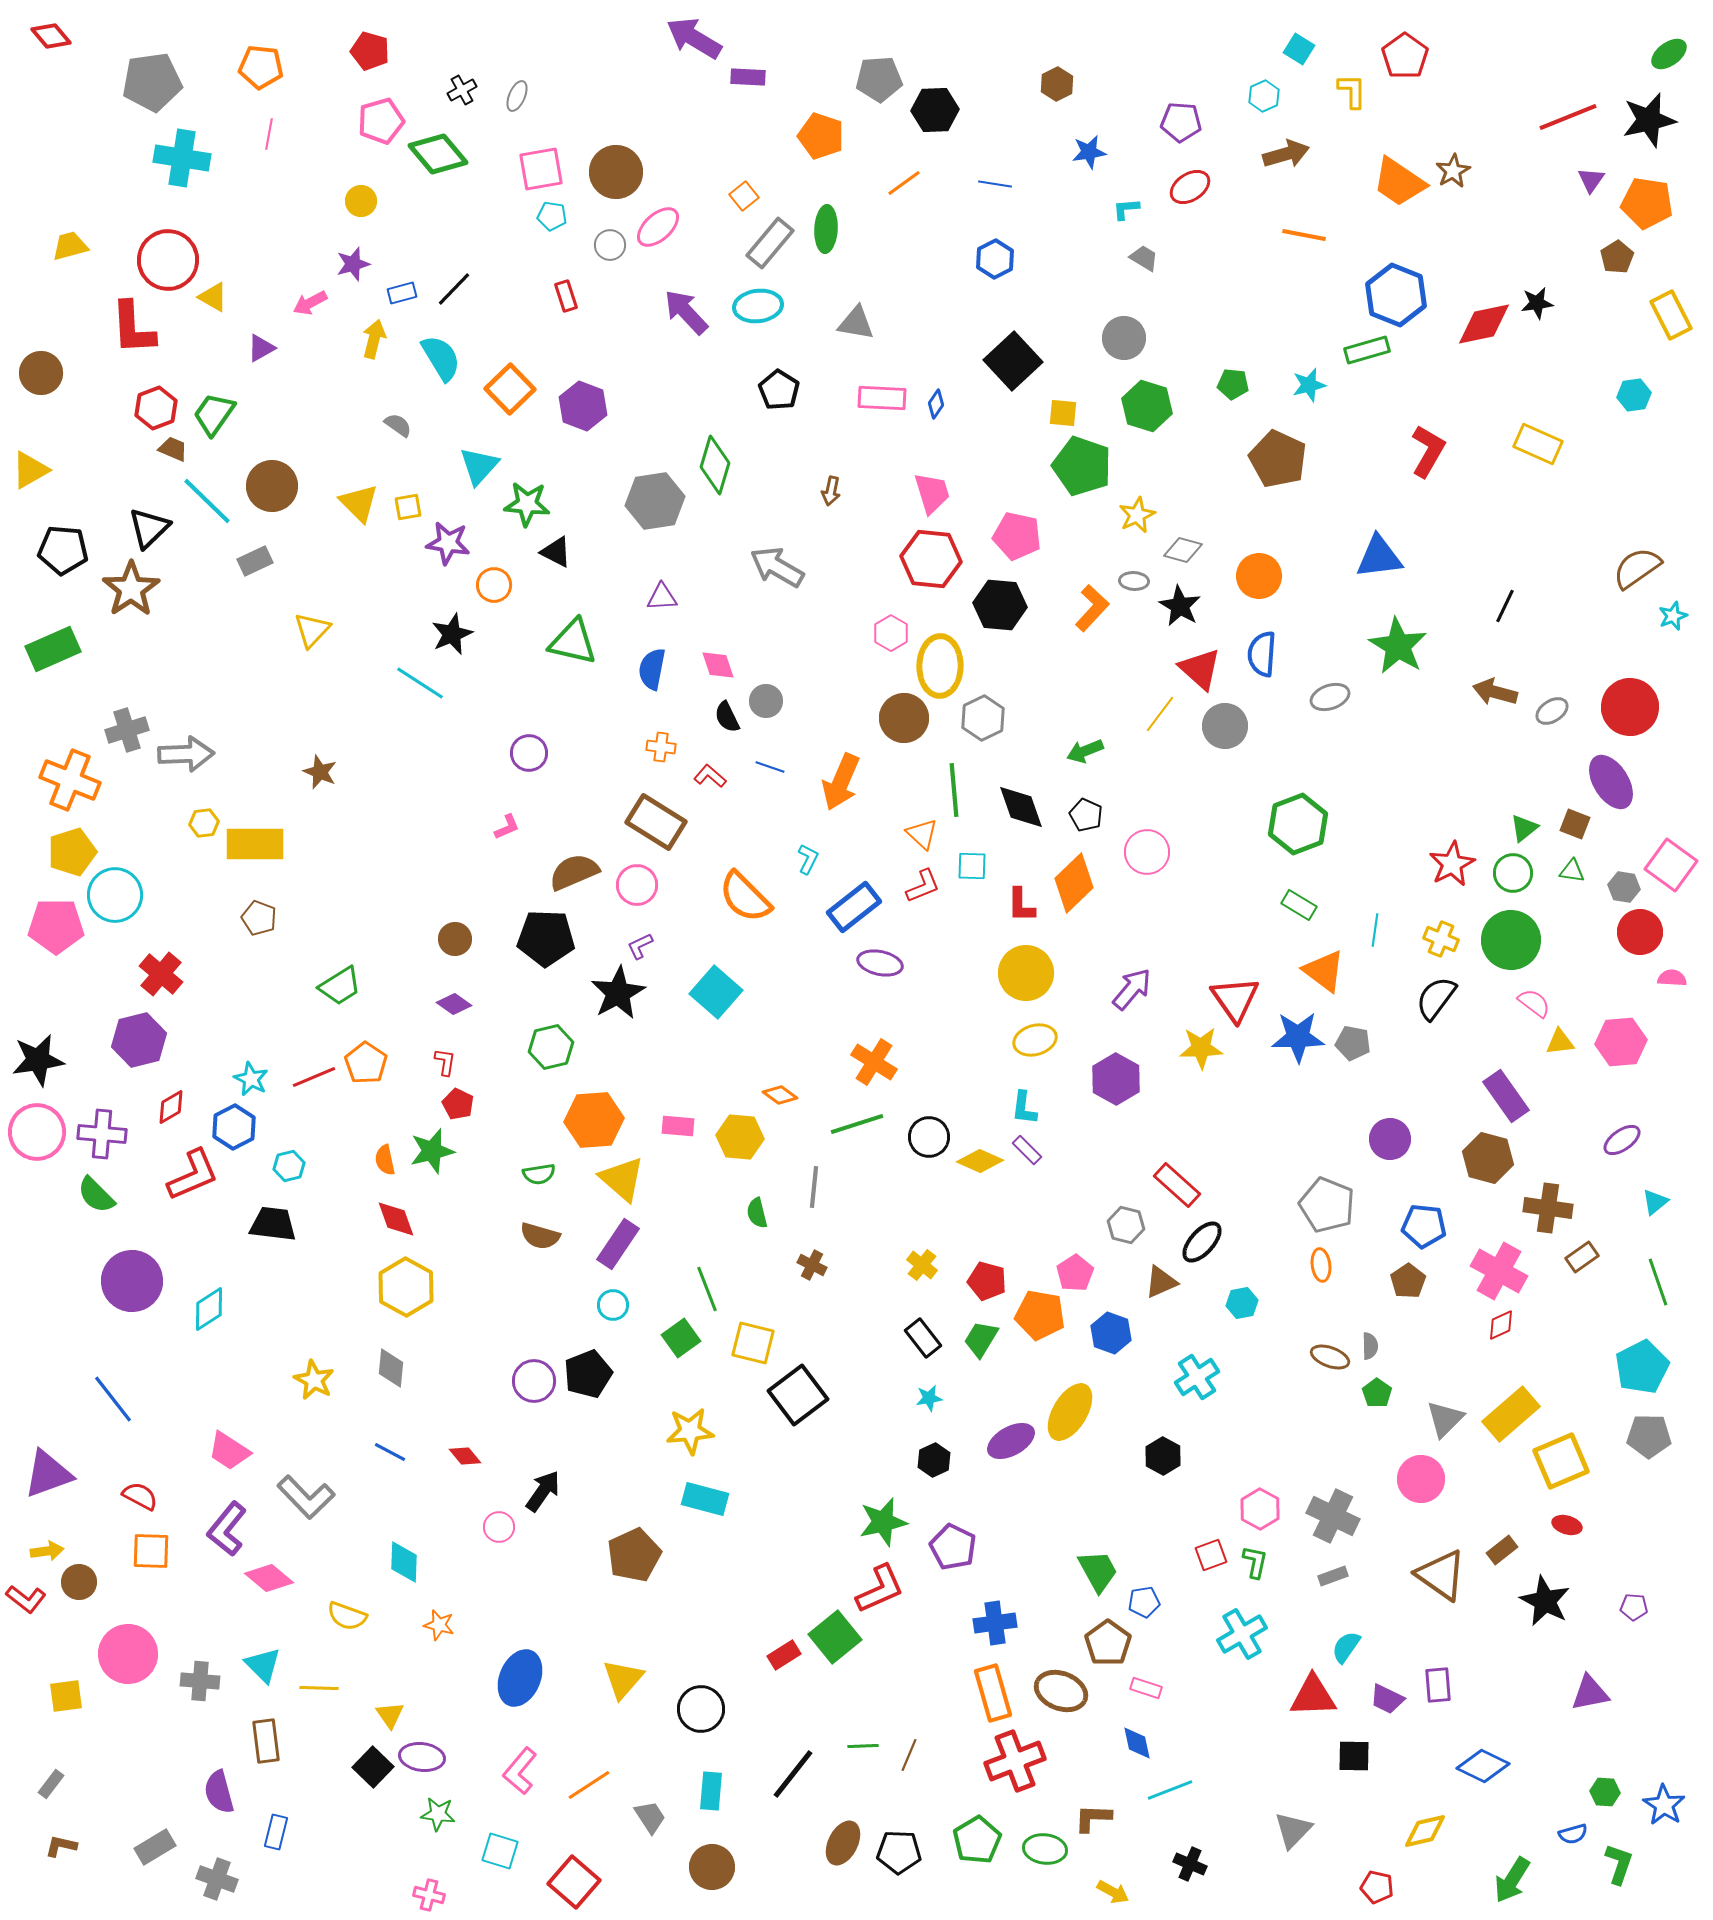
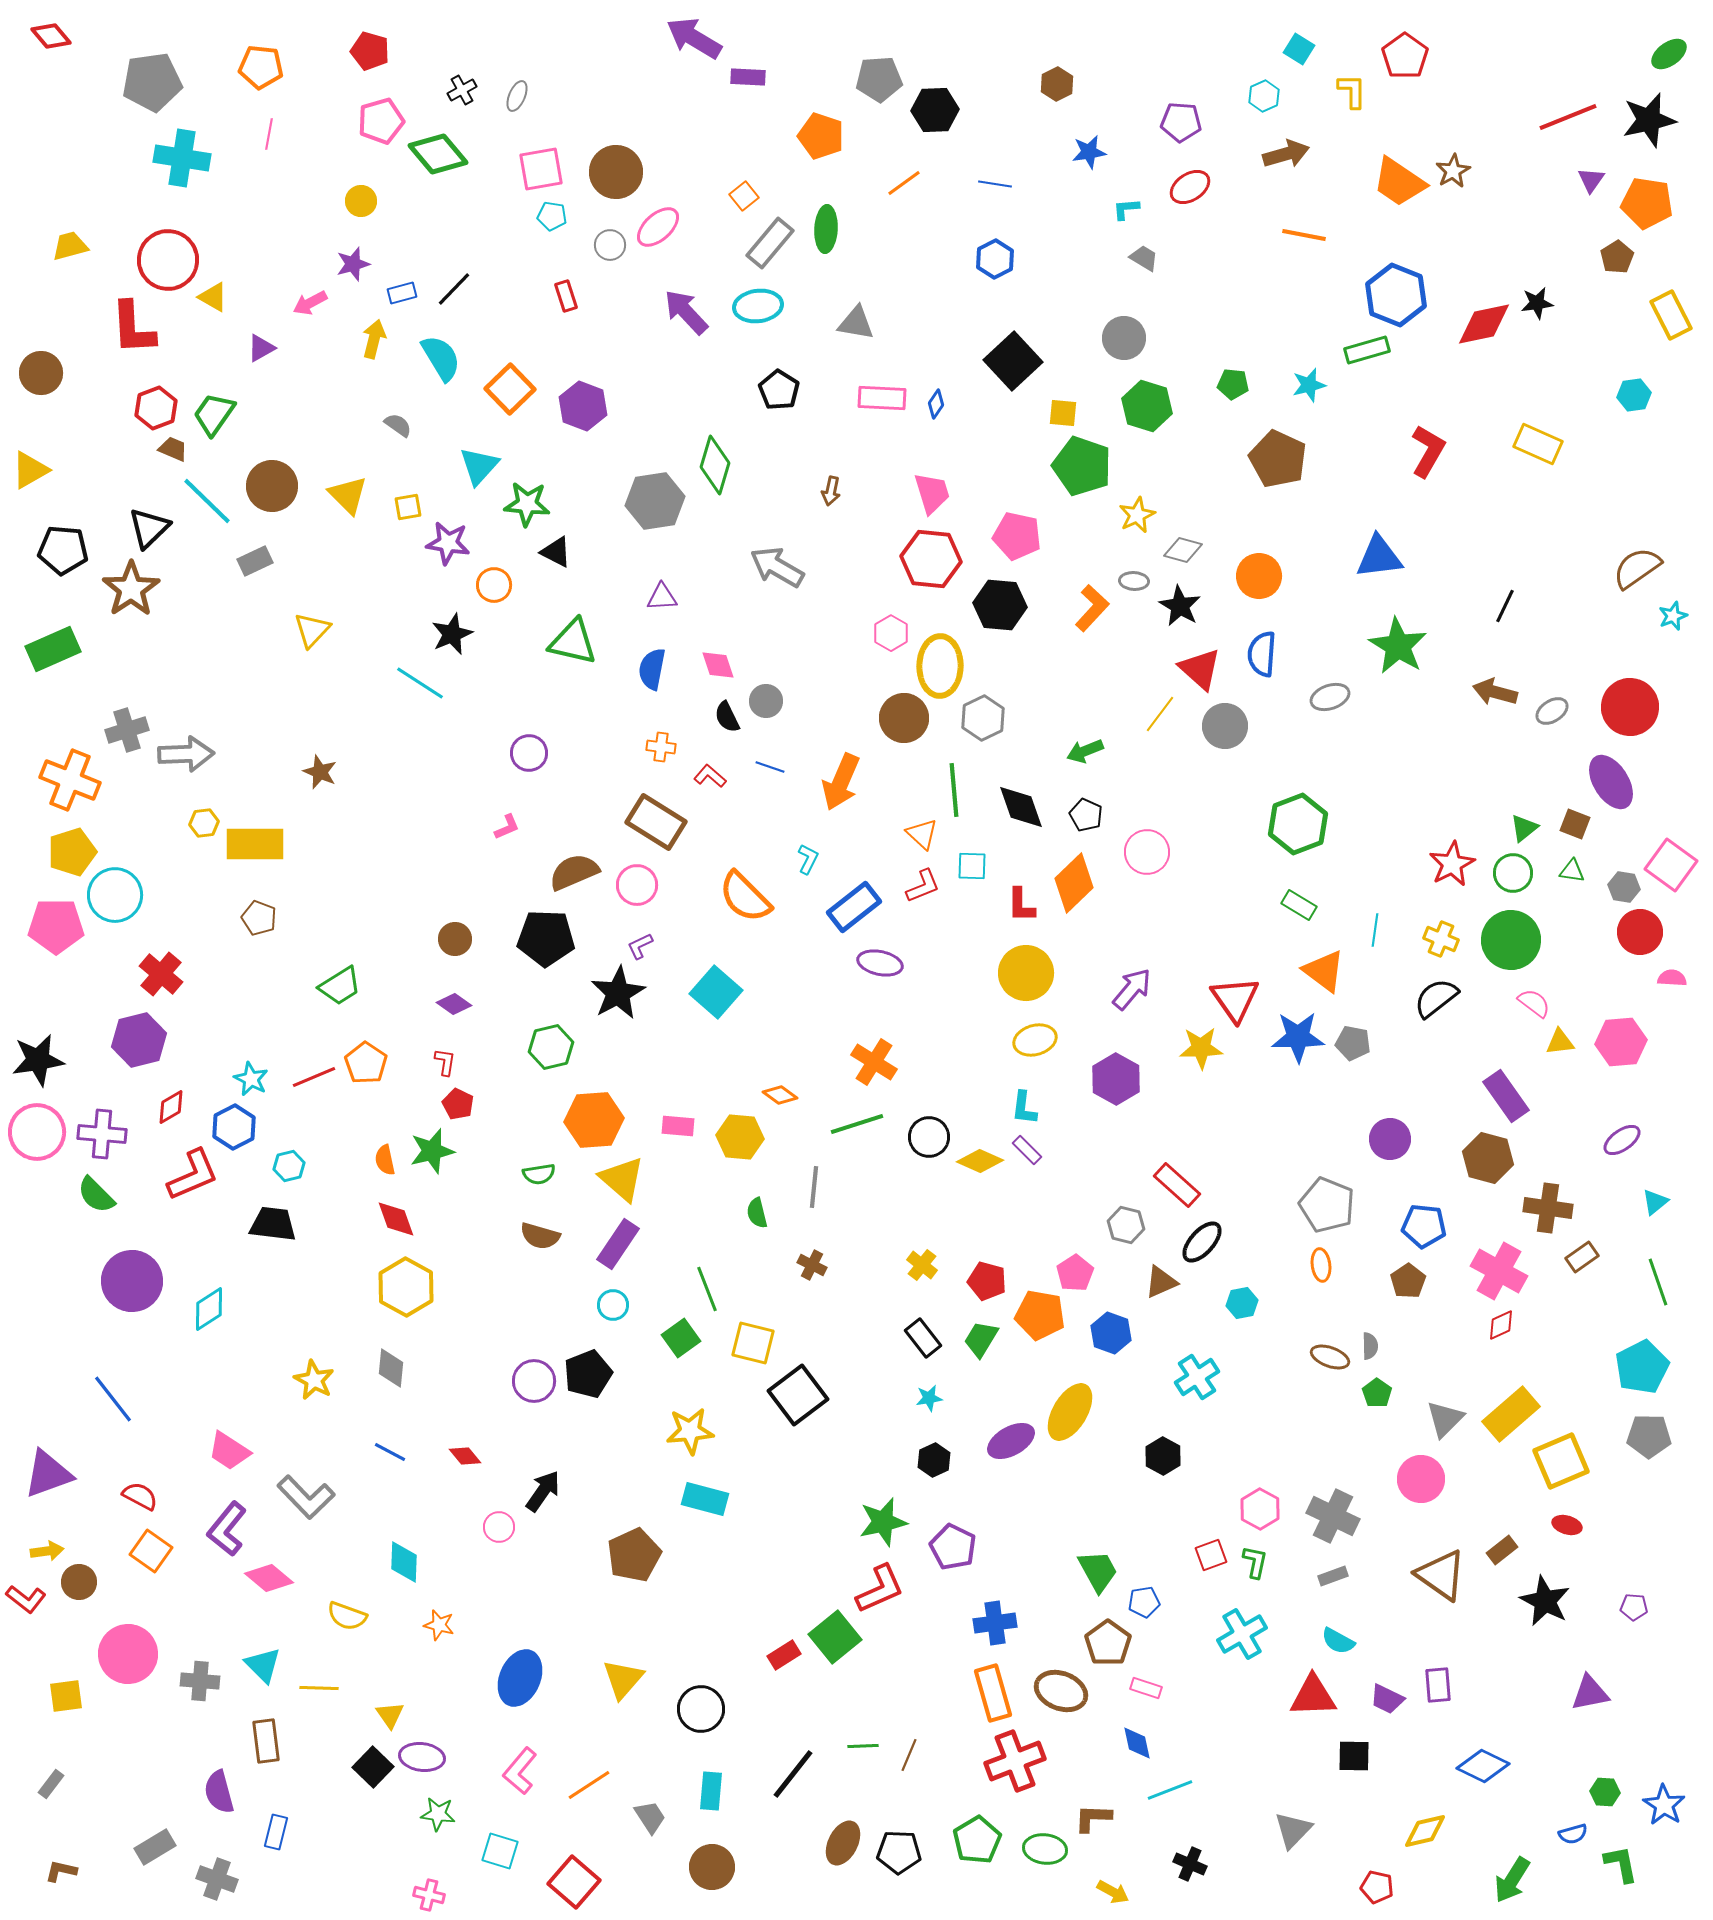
yellow triangle at (359, 503): moved 11 px left, 8 px up
black semicircle at (1436, 998): rotated 15 degrees clockwise
orange square at (151, 1551): rotated 33 degrees clockwise
cyan semicircle at (1346, 1647): moved 8 px left, 6 px up; rotated 96 degrees counterclockwise
brown L-shape at (61, 1846): moved 25 px down
green L-shape at (1619, 1864): moved 2 px right; rotated 30 degrees counterclockwise
